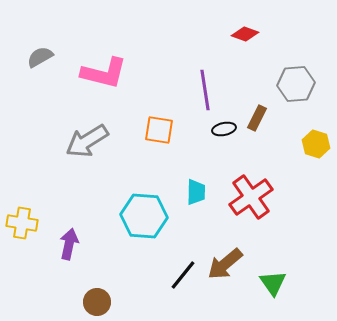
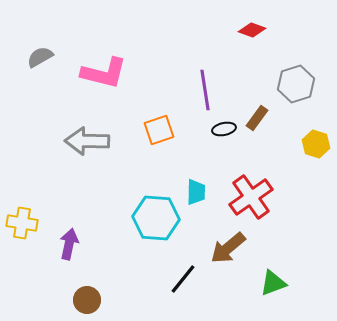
red diamond: moved 7 px right, 4 px up
gray hexagon: rotated 12 degrees counterclockwise
brown rectangle: rotated 10 degrees clockwise
orange square: rotated 28 degrees counterclockwise
gray arrow: rotated 33 degrees clockwise
cyan hexagon: moved 12 px right, 2 px down
brown arrow: moved 3 px right, 16 px up
black line: moved 4 px down
green triangle: rotated 44 degrees clockwise
brown circle: moved 10 px left, 2 px up
